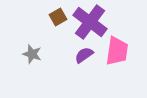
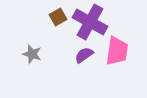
purple cross: rotated 8 degrees counterclockwise
